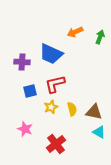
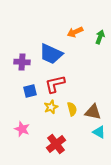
brown triangle: moved 1 px left
pink star: moved 3 px left
